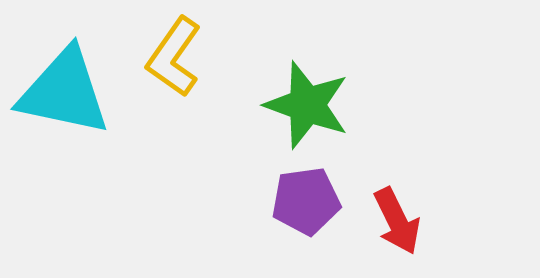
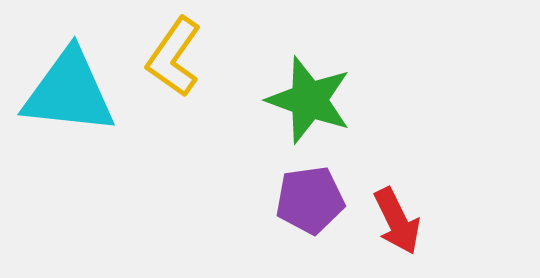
cyan triangle: moved 5 px right; rotated 6 degrees counterclockwise
green star: moved 2 px right, 5 px up
purple pentagon: moved 4 px right, 1 px up
